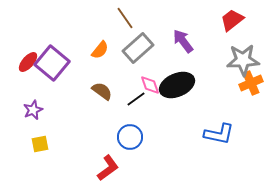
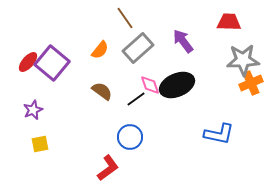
red trapezoid: moved 3 px left, 2 px down; rotated 40 degrees clockwise
